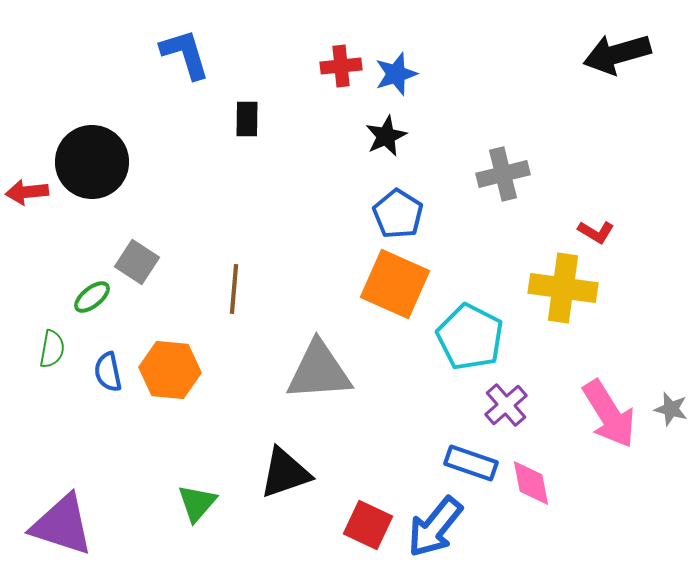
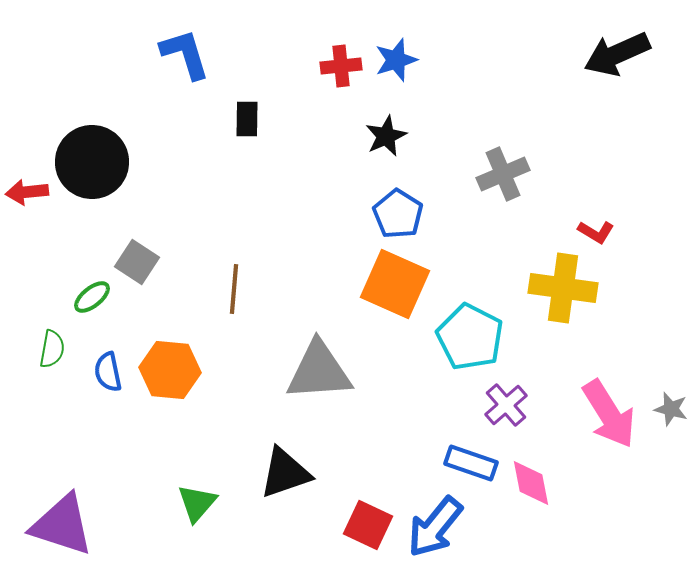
black arrow: rotated 8 degrees counterclockwise
blue star: moved 14 px up
gray cross: rotated 9 degrees counterclockwise
